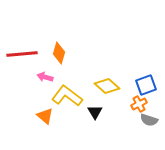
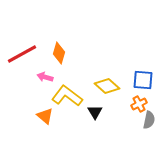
red line: rotated 24 degrees counterclockwise
blue square: moved 3 px left, 5 px up; rotated 25 degrees clockwise
gray semicircle: rotated 96 degrees counterclockwise
